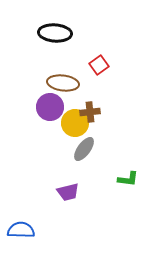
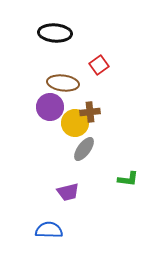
blue semicircle: moved 28 px right
